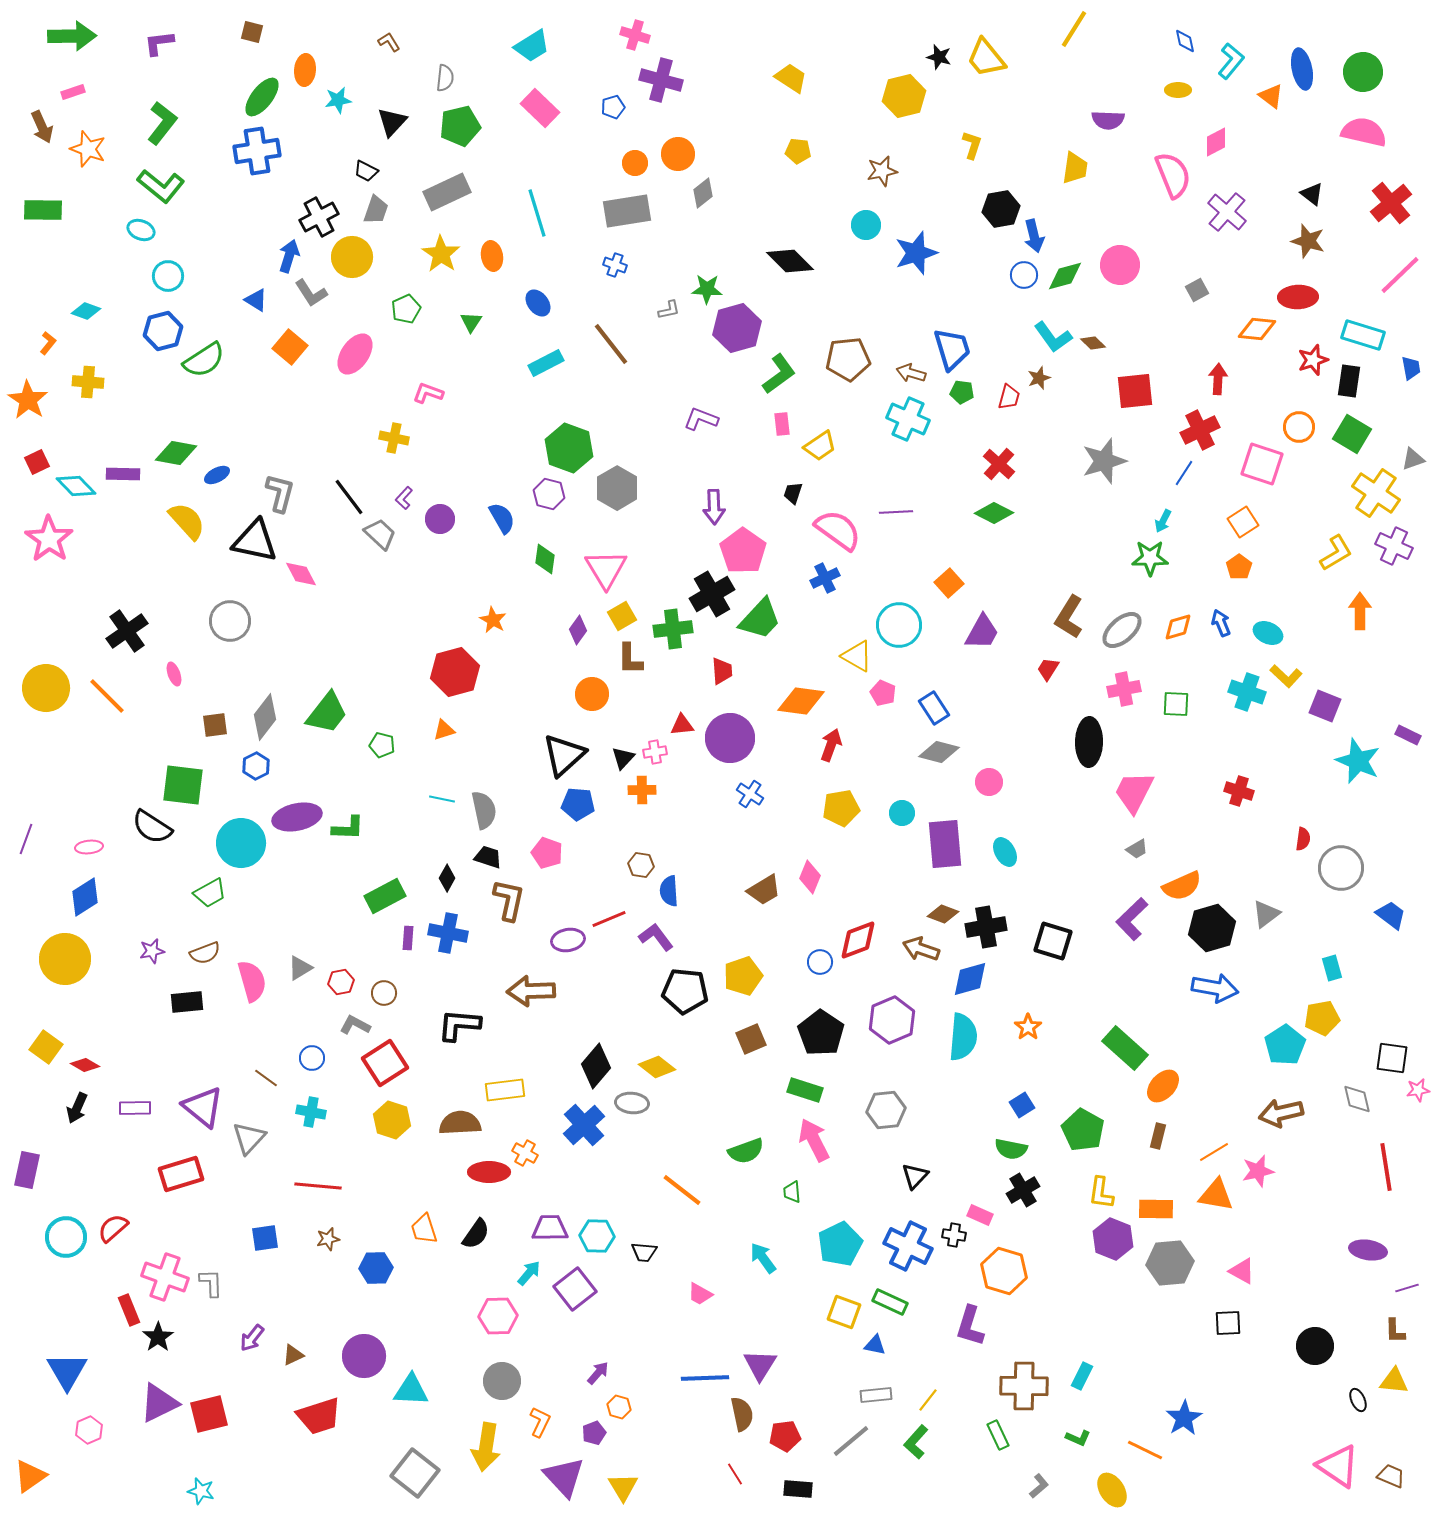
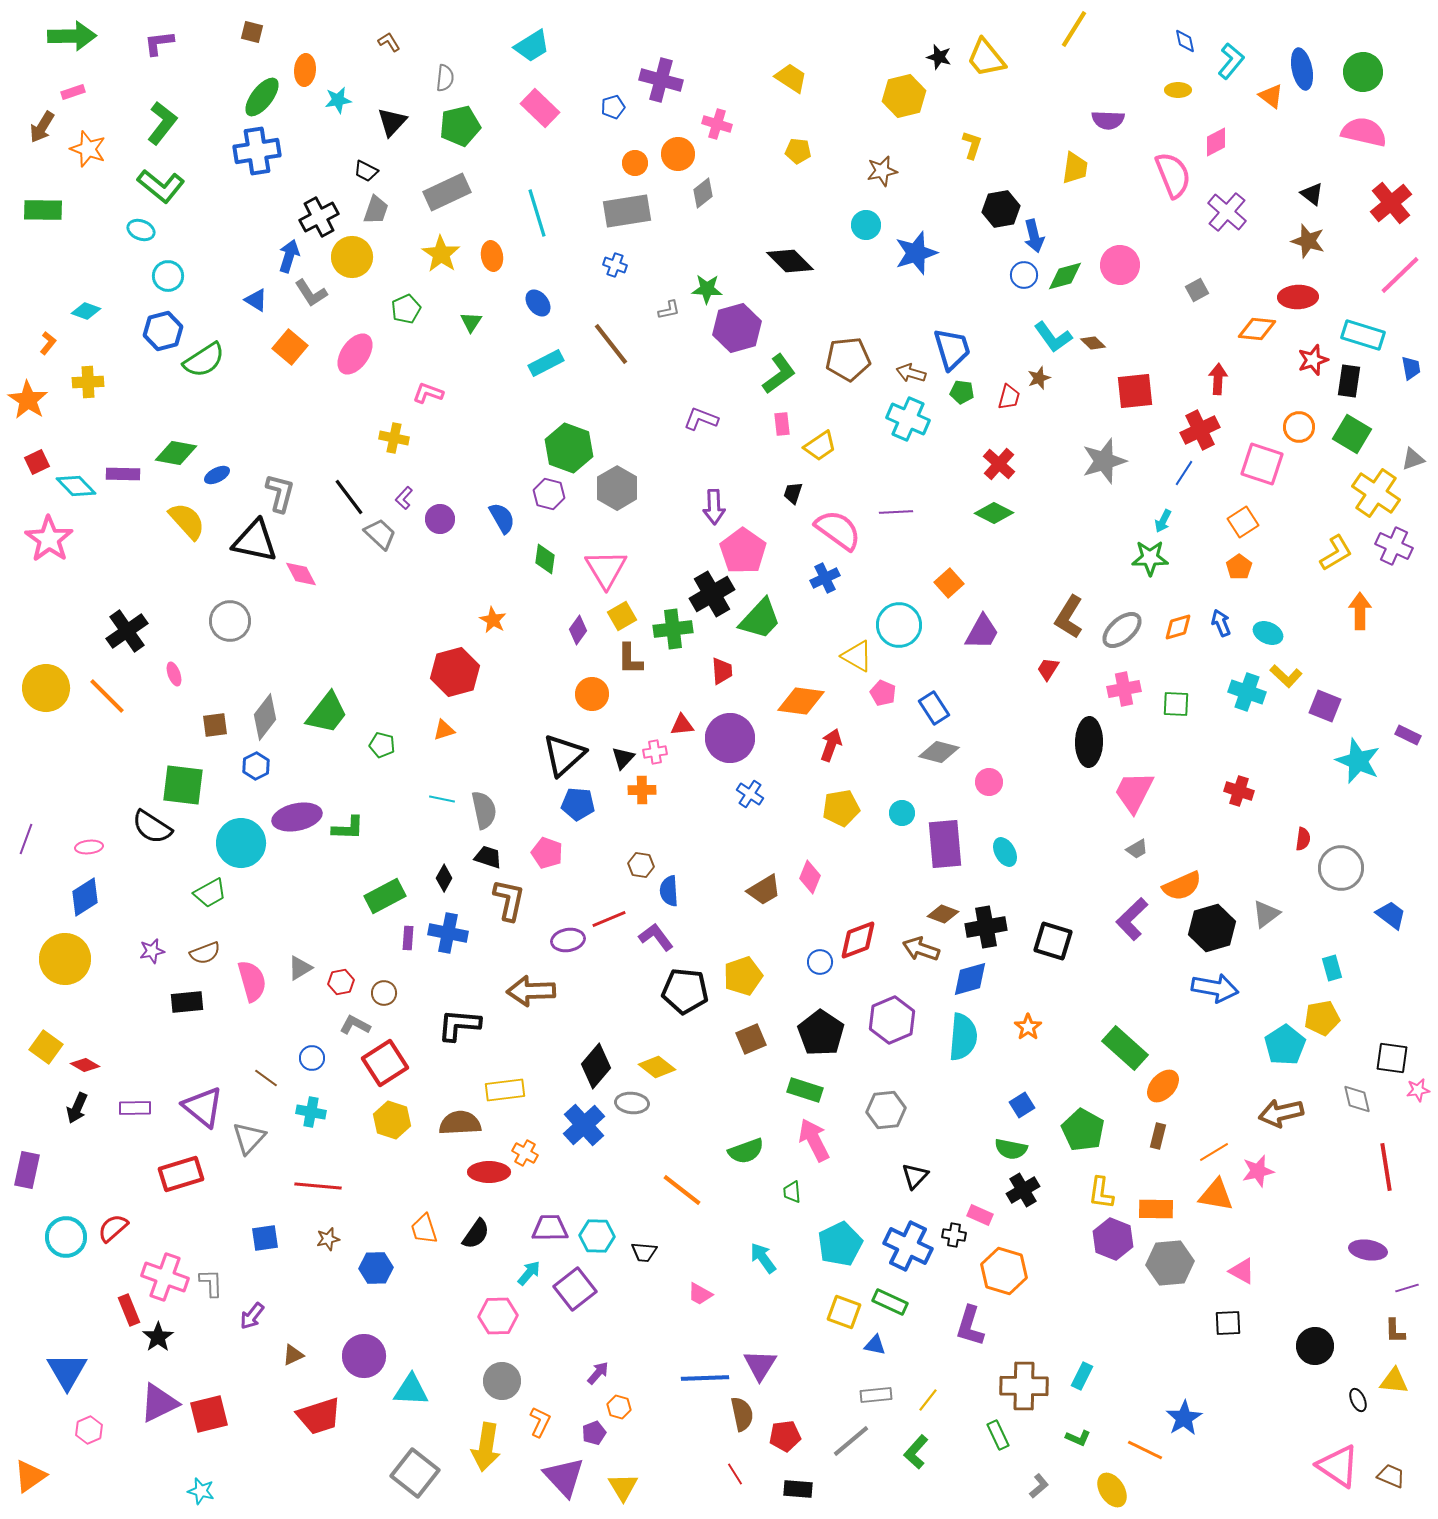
pink cross at (635, 35): moved 82 px right, 89 px down
brown arrow at (42, 127): rotated 56 degrees clockwise
yellow cross at (88, 382): rotated 8 degrees counterclockwise
black diamond at (447, 878): moved 3 px left
purple arrow at (252, 1338): moved 22 px up
green L-shape at (916, 1442): moved 10 px down
